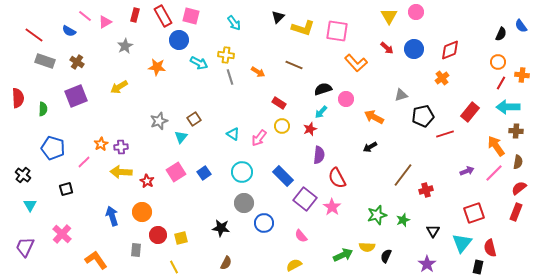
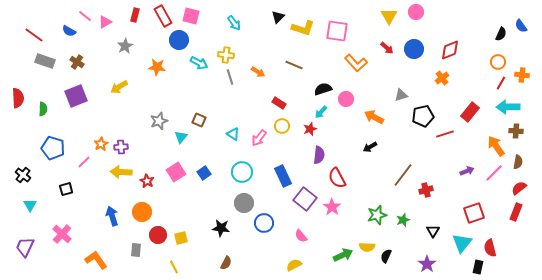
brown square at (194, 119): moved 5 px right, 1 px down; rotated 32 degrees counterclockwise
blue rectangle at (283, 176): rotated 20 degrees clockwise
